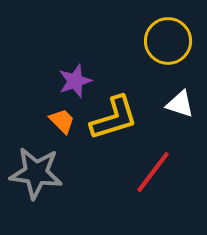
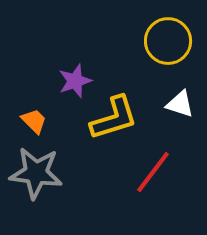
orange trapezoid: moved 28 px left
